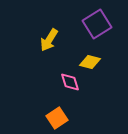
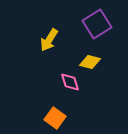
orange square: moved 2 px left; rotated 20 degrees counterclockwise
